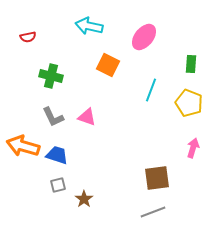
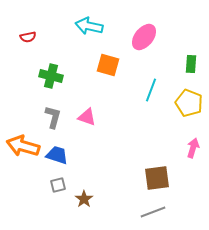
orange square: rotated 10 degrees counterclockwise
gray L-shape: rotated 140 degrees counterclockwise
